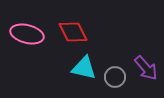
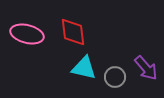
red diamond: rotated 20 degrees clockwise
